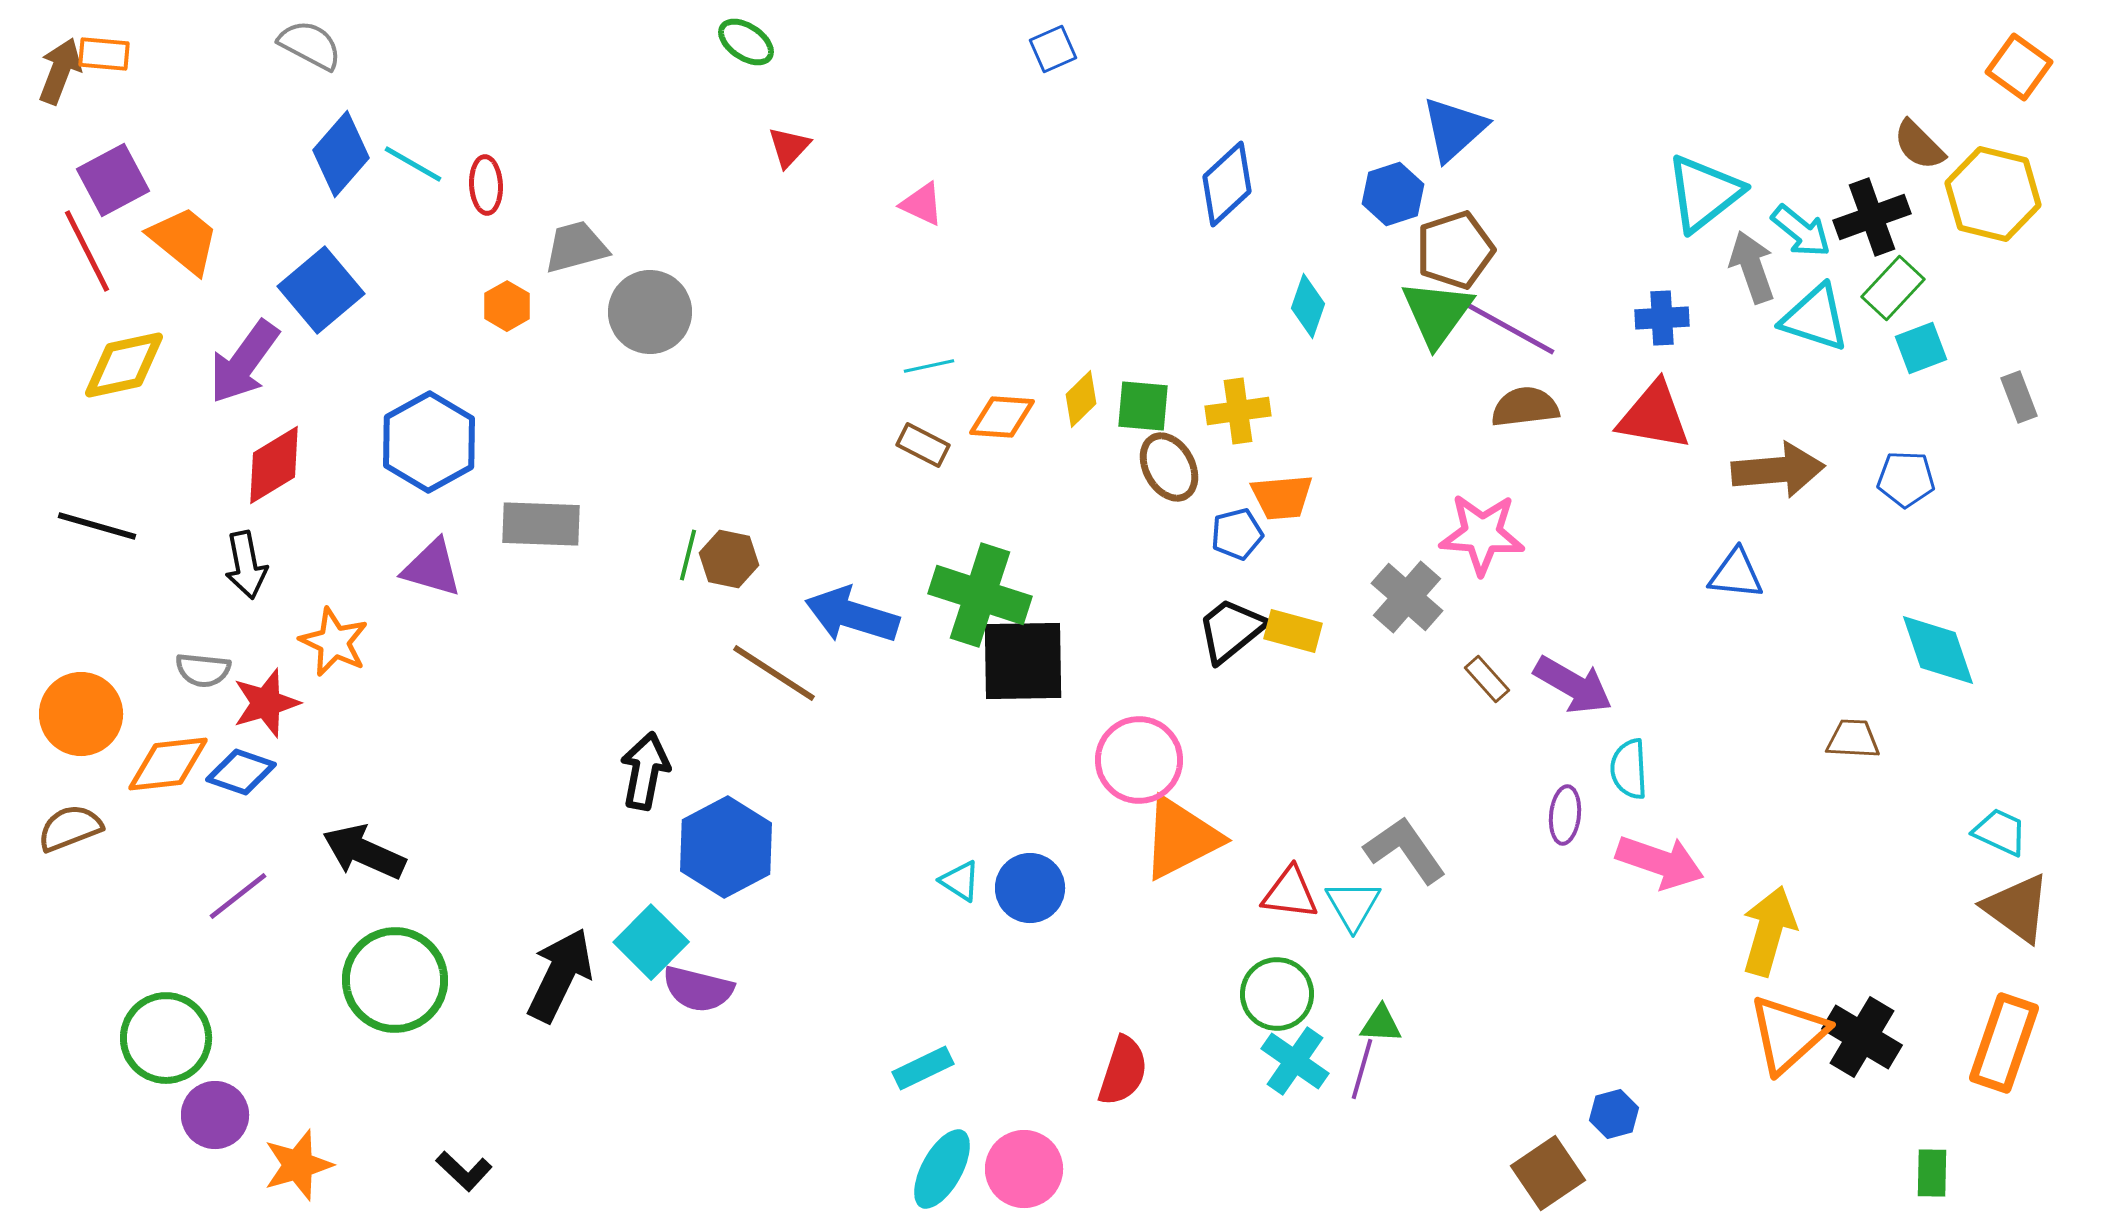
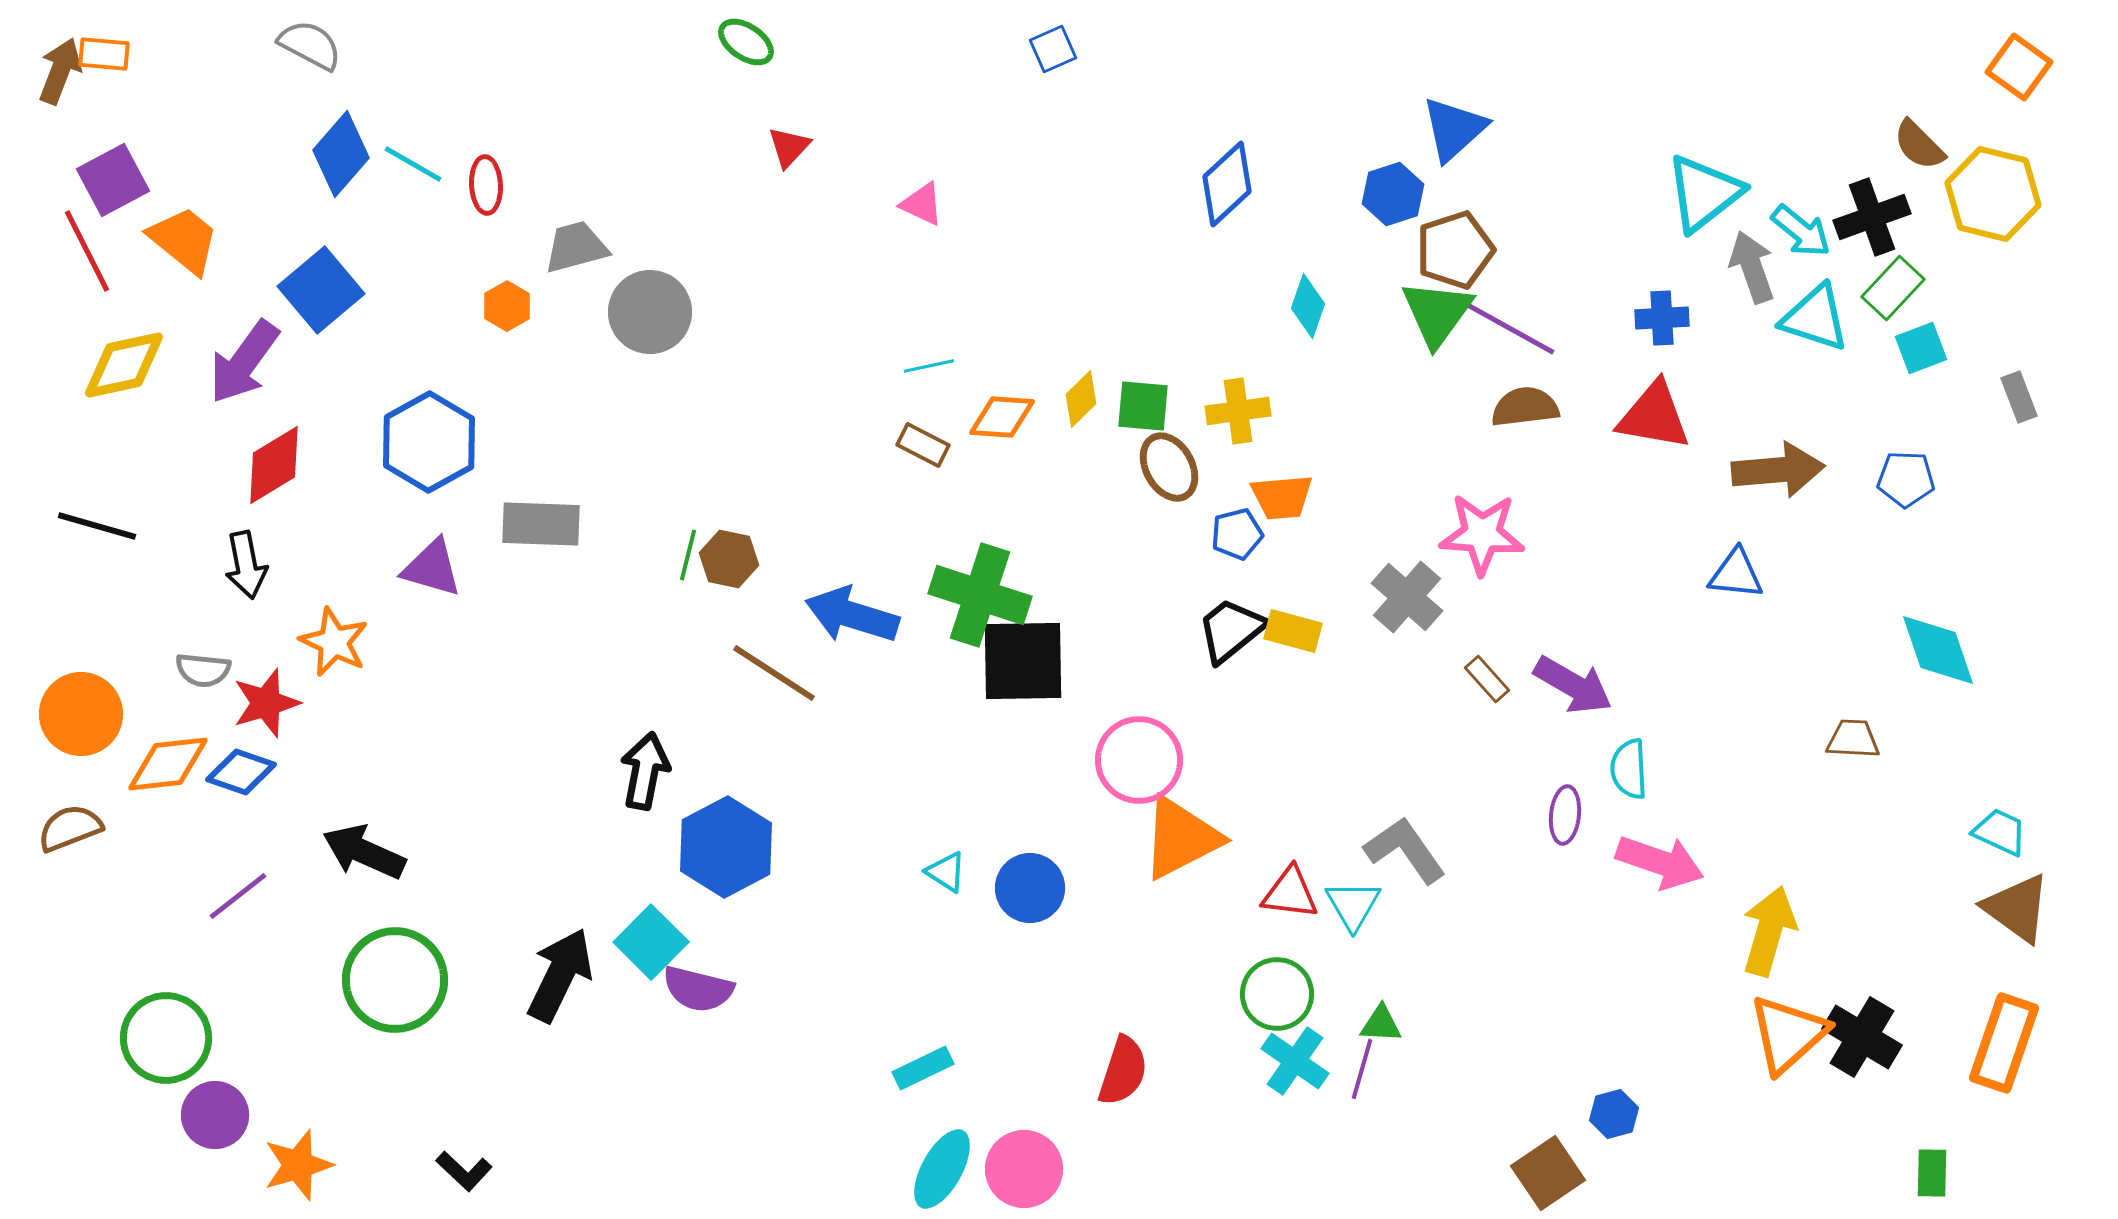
cyan triangle at (960, 881): moved 14 px left, 9 px up
